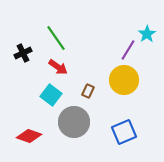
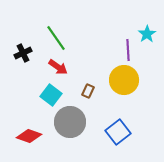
purple line: rotated 35 degrees counterclockwise
gray circle: moved 4 px left
blue square: moved 6 px left; rotated 15 degrees counterclockwise
